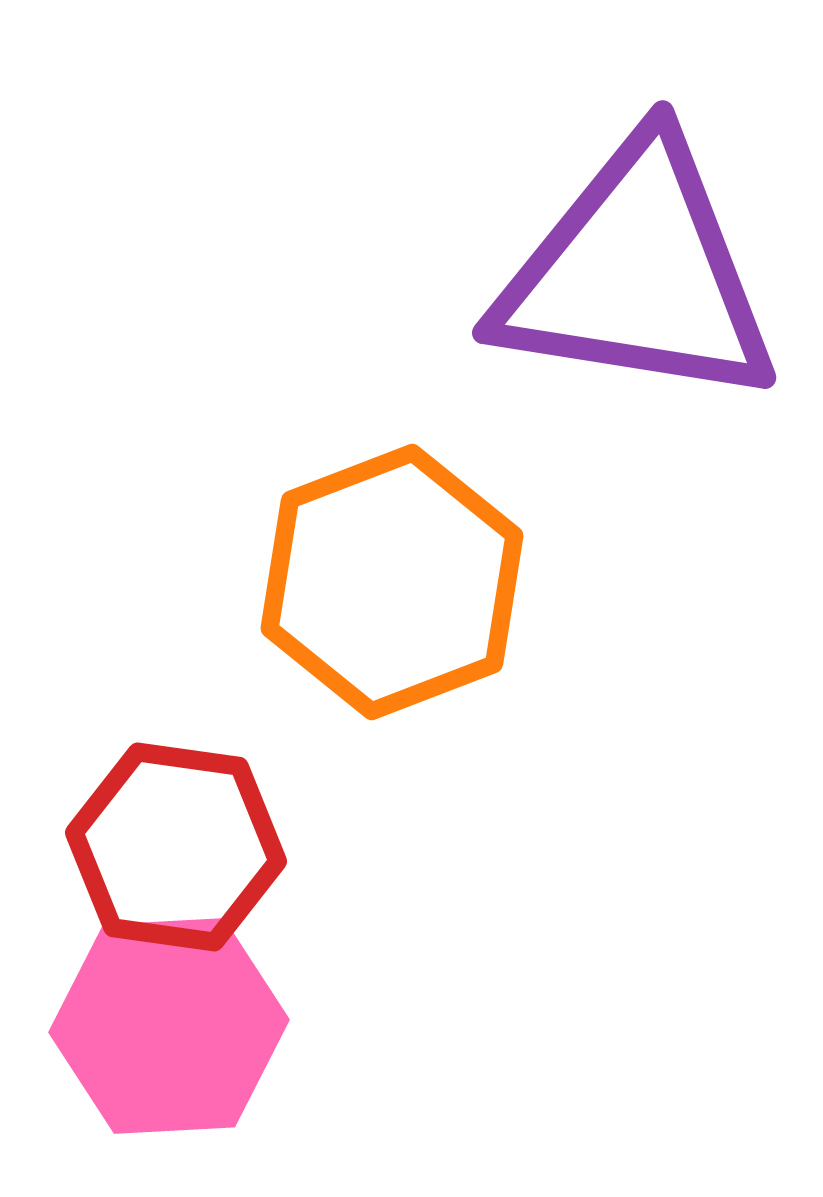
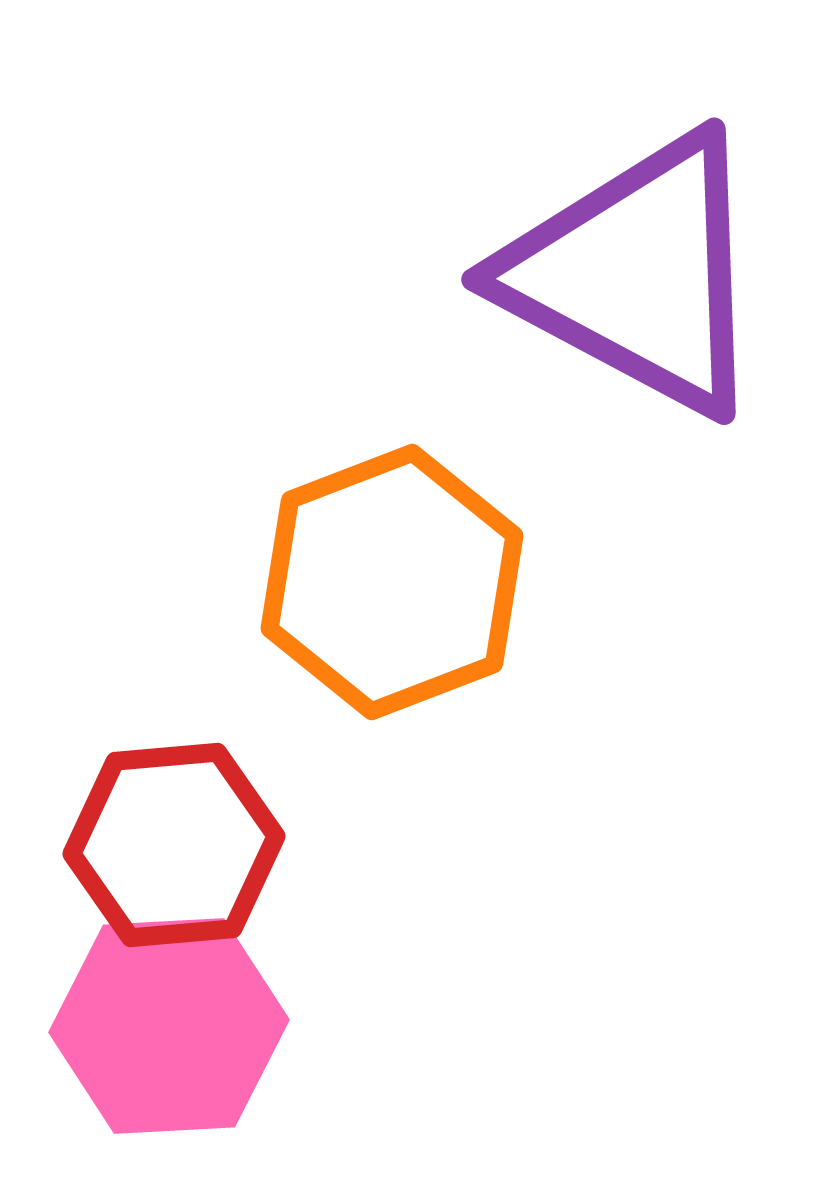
purple triangle: rotated 19 degrees clockwise
red hexagon: moved 2 px left, 2 px up; rotated 13 degrees counterclockwise
